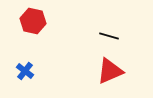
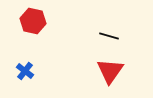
red triangle: rotated 32 degrees counterclockwise
